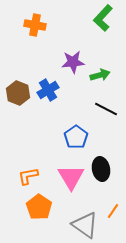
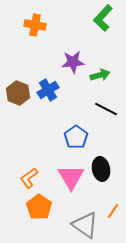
orange L-shape: moved 1 px right, 2 px down; rotated 25 degrees counterclockwise
